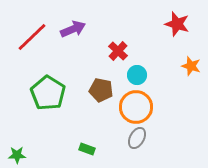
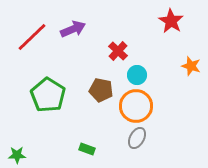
red star: moved 6 px left, 3 px up; rotated 15 degrees clockwise
green pentagon: moved 2 px down
orange circle: moved 1 px up
